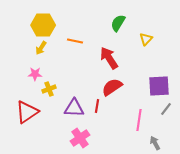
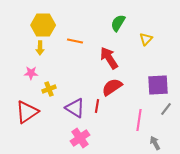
yellow arrow: moved 1 px left; rotated 32 degrees counterclockwise
pink star: moved 4 px left, 1 px up
purple square: moved 1 px left, 1 px up
purple triangle: moved 1 px right; rotated 30 degrees clockwise
